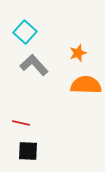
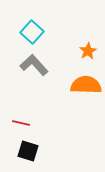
cyan square: moved 7 px right
orange star: moved 10 px right, 2 px up; rotated 12 degrees counterclockwise
black square: rotated 15 degrees clockwise
